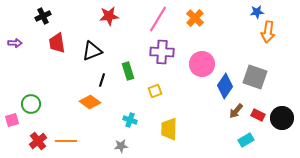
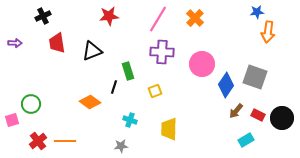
black line: moved 12 px right, 7 px down
blue diamond: moved 1 px right, 1 px up
orange line: moved 1 px left
